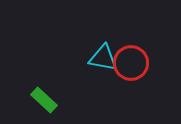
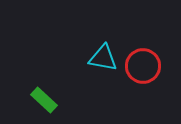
red circle: moved 12 px right, 3 px down
